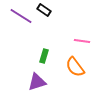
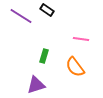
black rectangle: moved 3 px right
pink line: moved 1 px left, 2 px up
purple triangle: moved 1 px left, 3 px down
